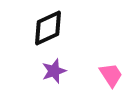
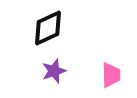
pink trapezoid: rotated 32 degrees clockwise
